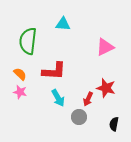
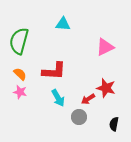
green semicircle: moved 9 px left; rotated 8 degrees clockwise
red arrow: rotated 32 degrees clockwise
